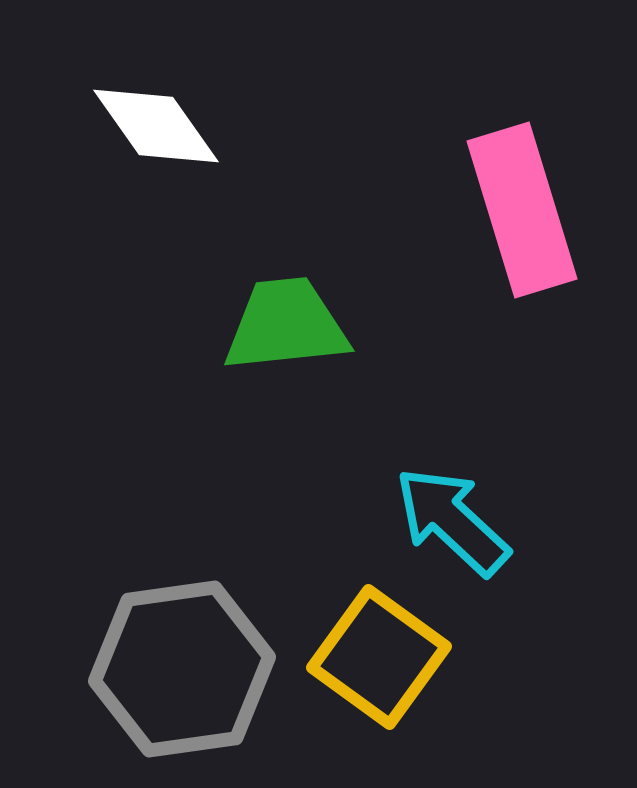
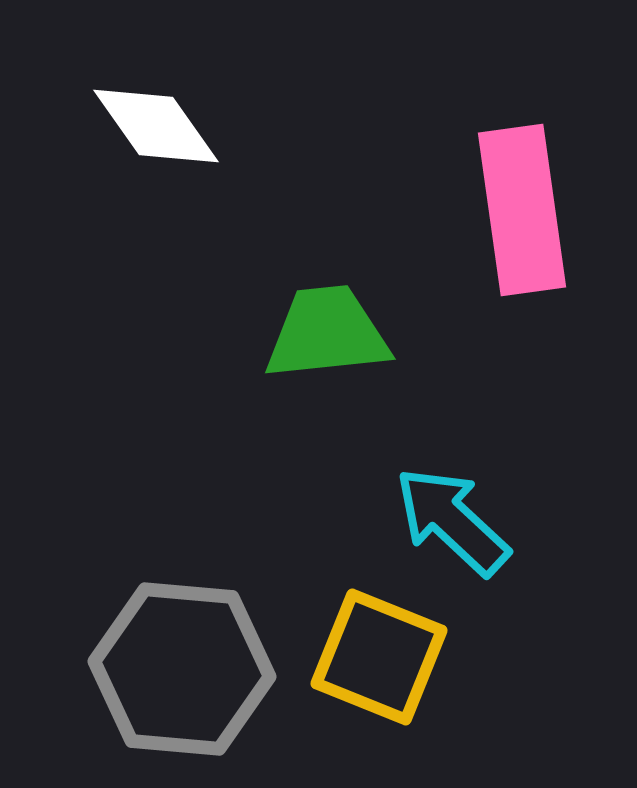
pink rectangle: rotated 9 degrees clockwise
green trapezoid: moved 41 px right, 8 px down
yellow square: rotated 14 degrees counterclockwise
gray hexagon: rotated 13 degrees clockwise
